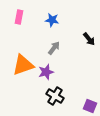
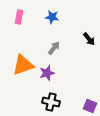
blue star: moved 3 px up
purple star: moved 1 px right, 1 px down
black cross: moved 4 px left, 6 px down; rotated 18 degrees counterclockwise
